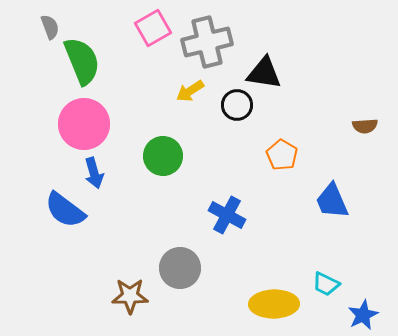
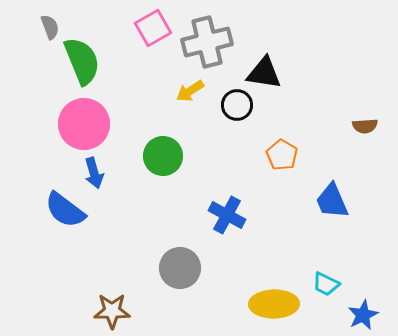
brown star: moved 18 px left, 15 px down
